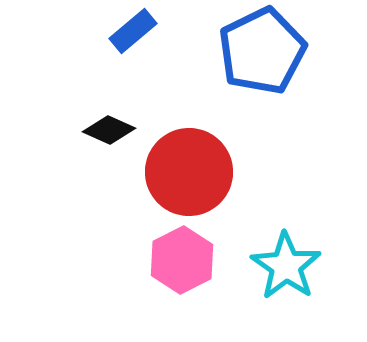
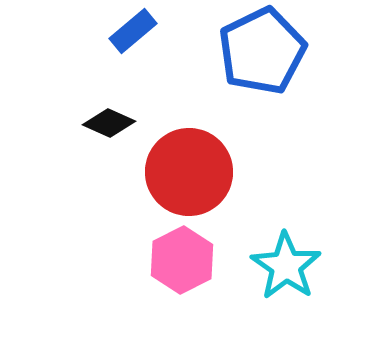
black diamond: moved 7 px up
